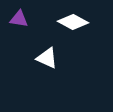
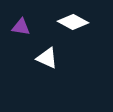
purple triangle: moved 2 px right, 8 px down
